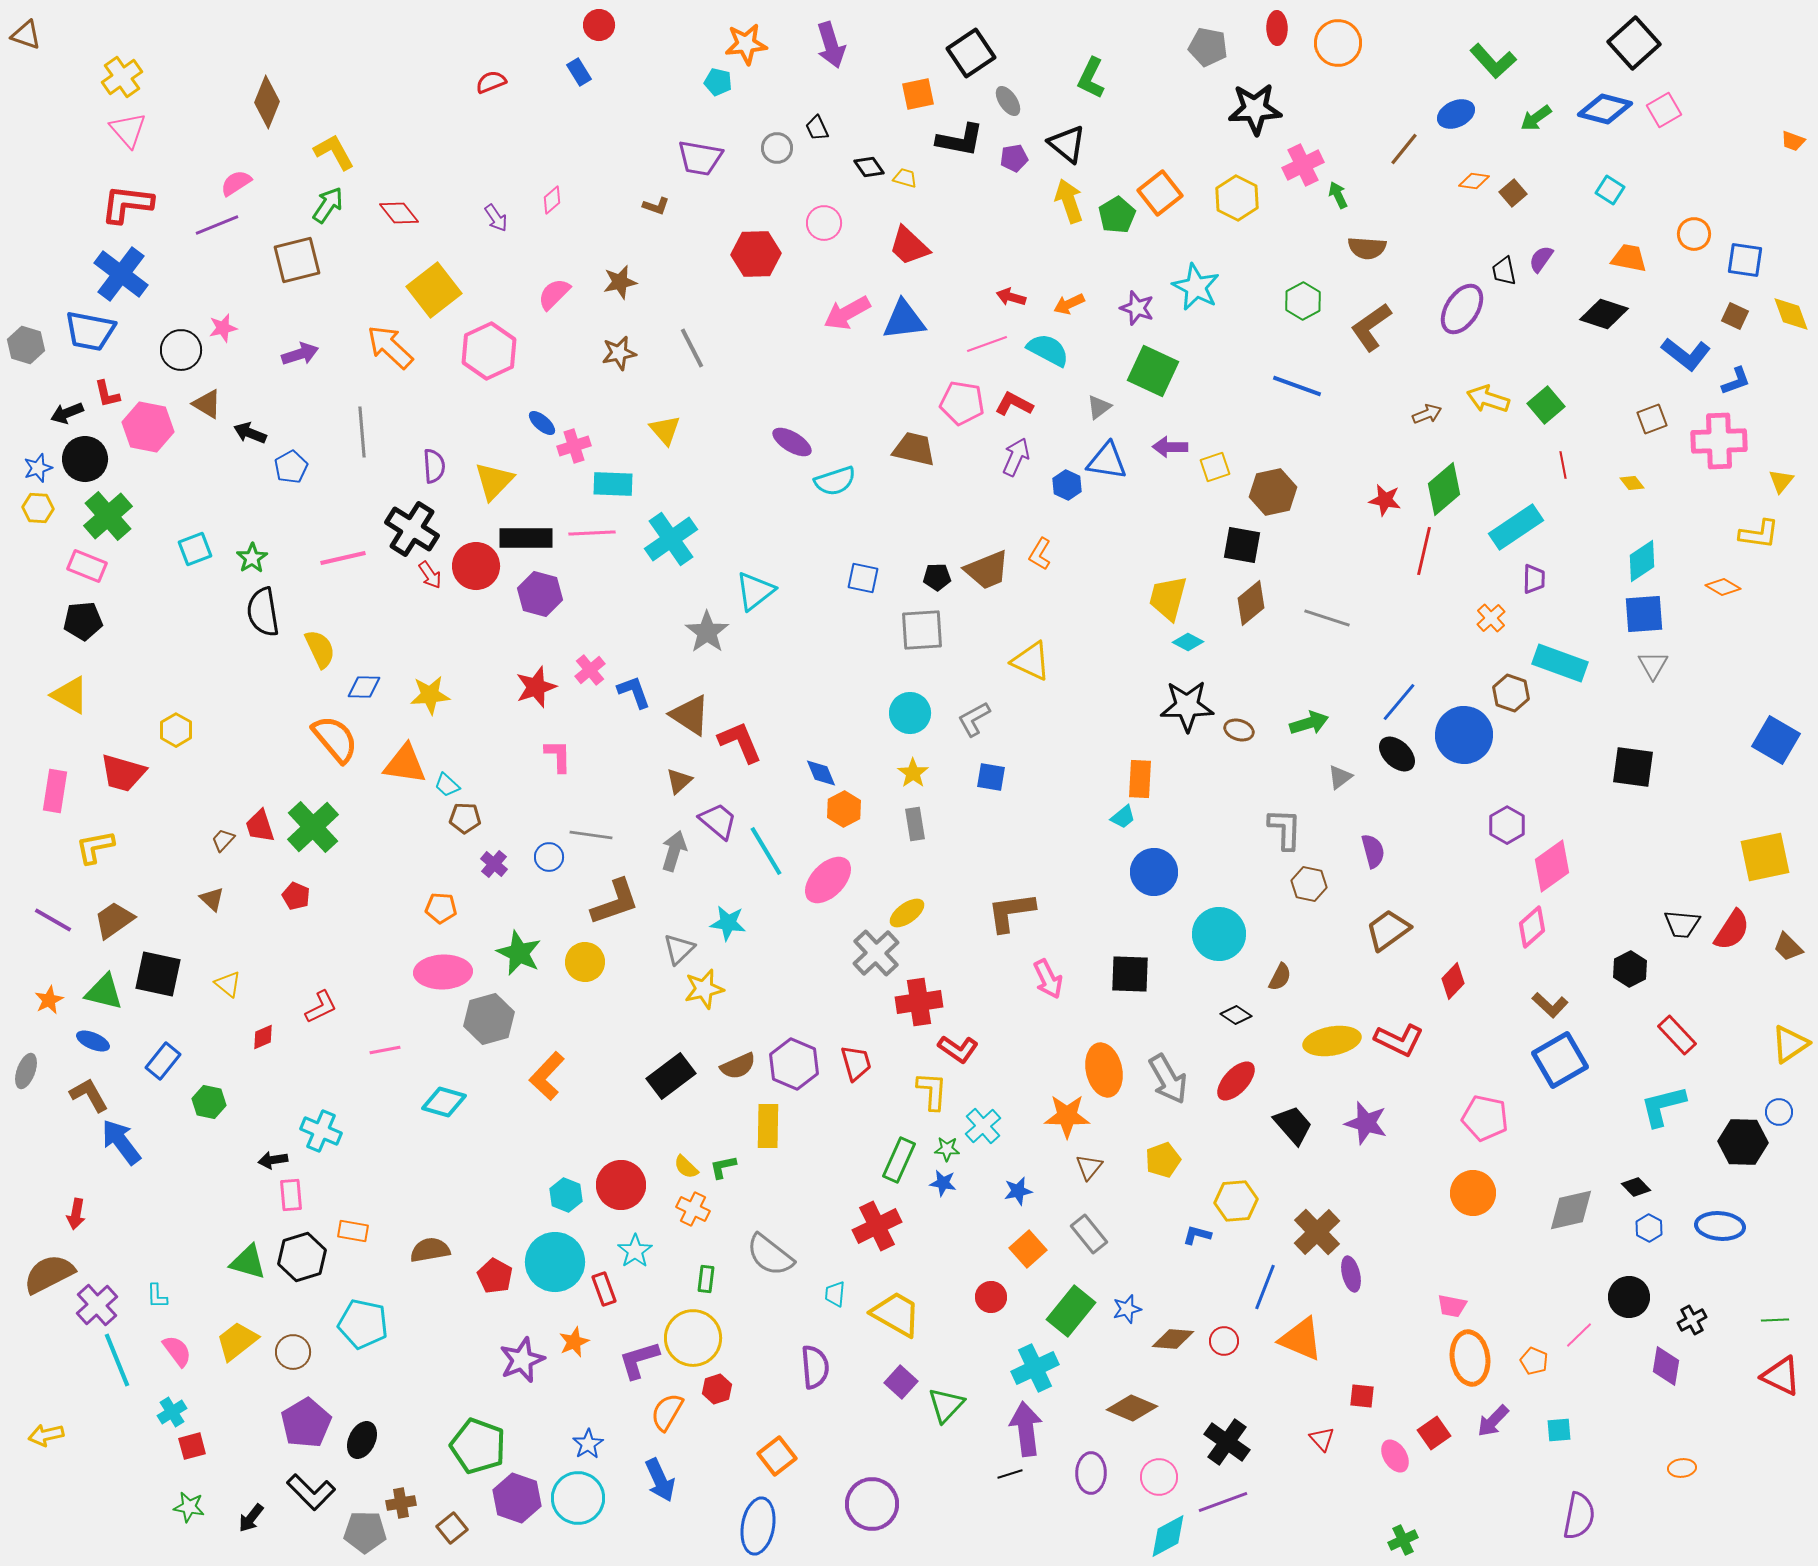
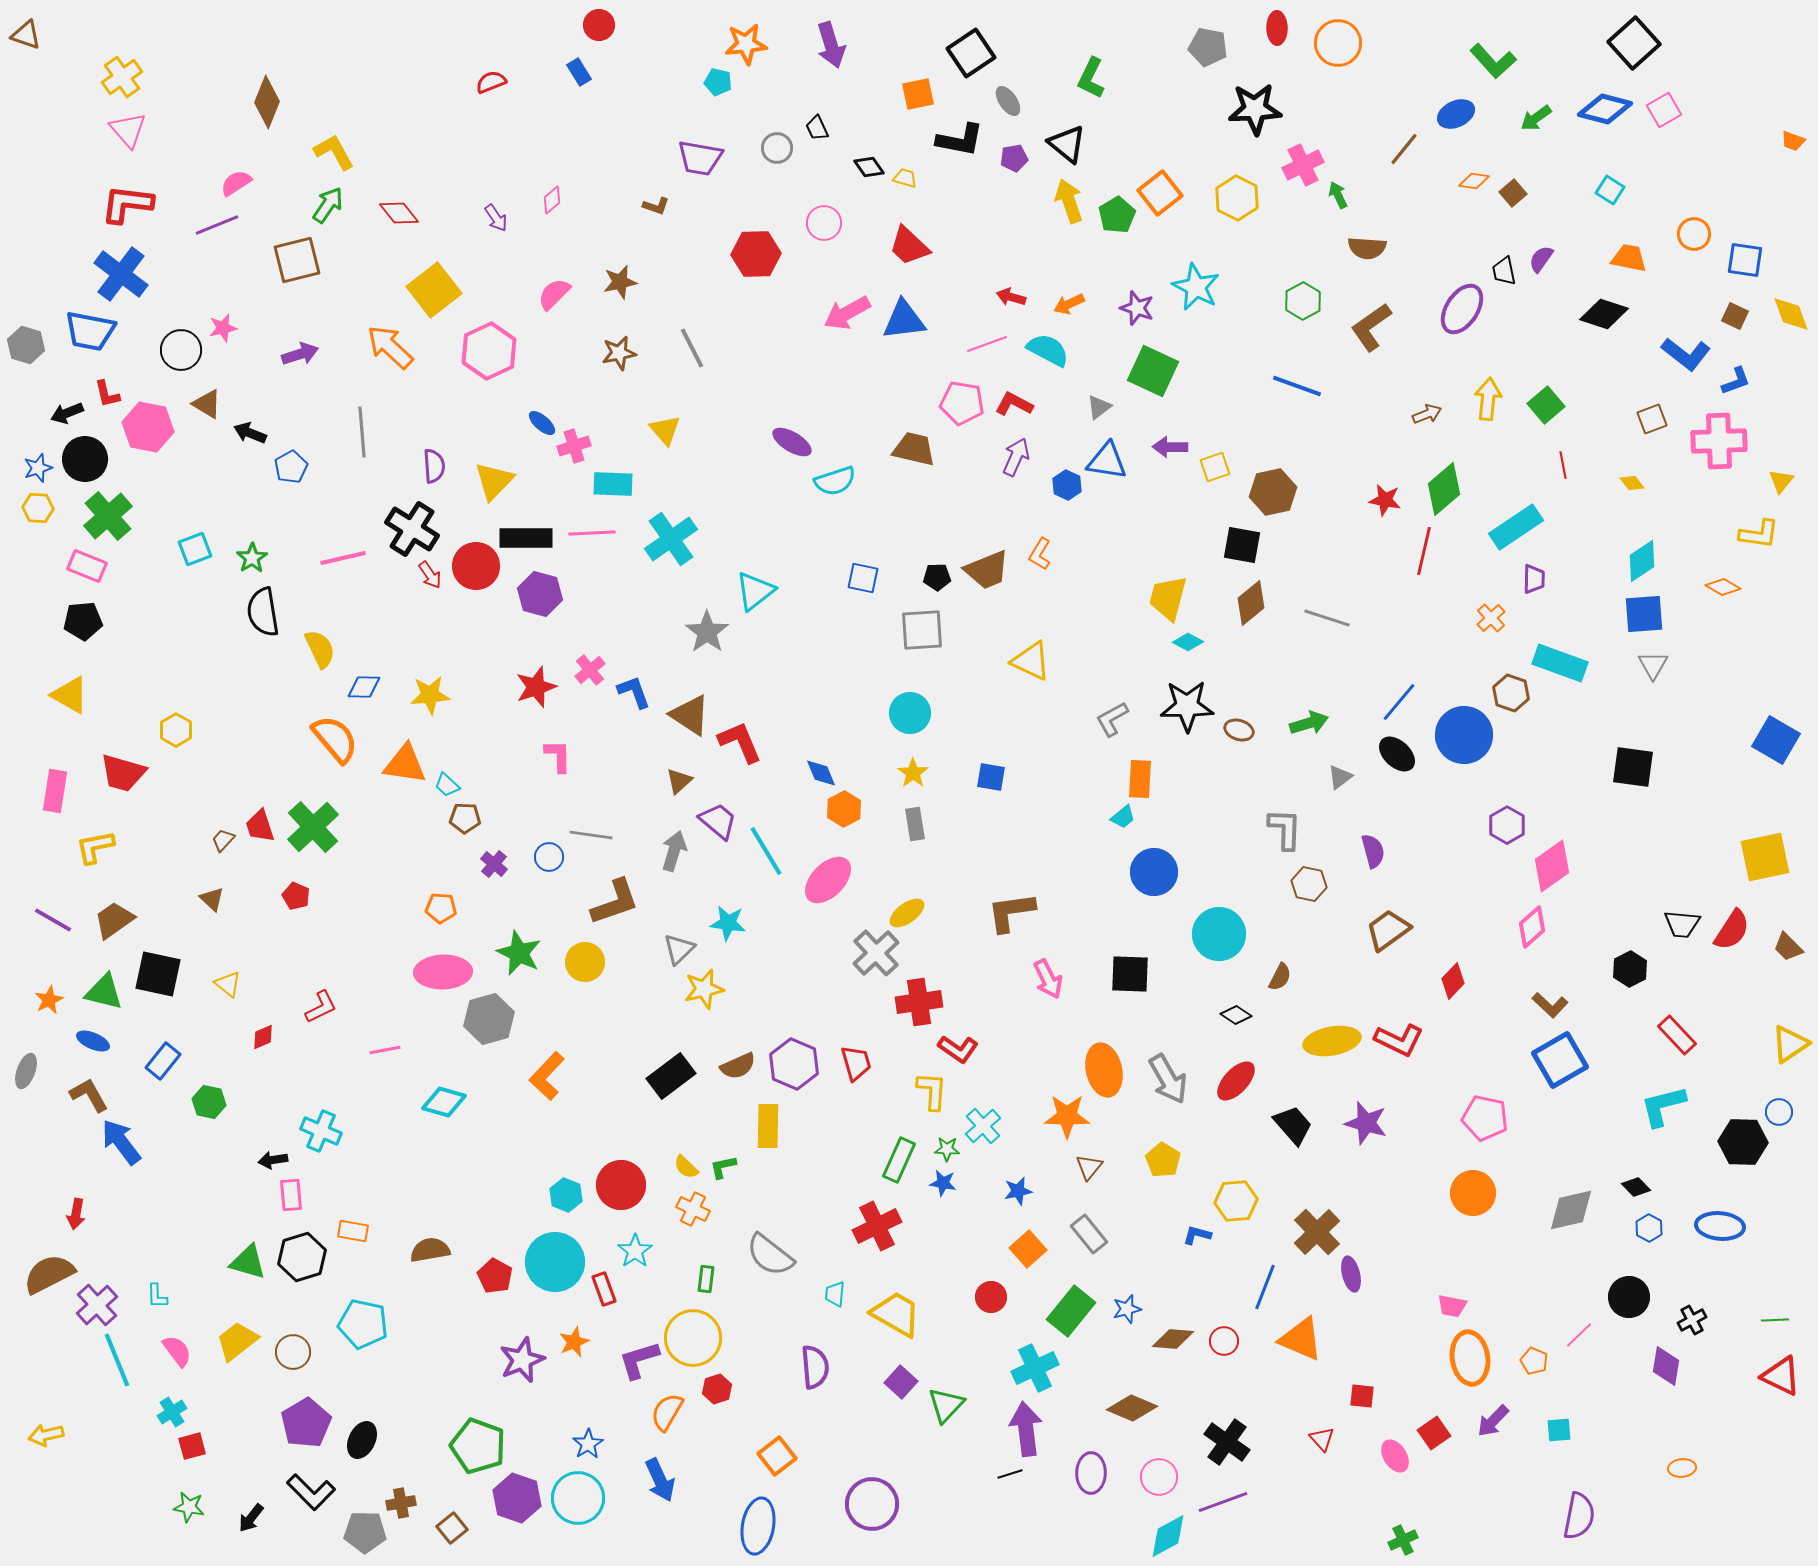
yellow arrow at (1488, 399): rotated 78 degrees clockwise
gray L-shape at (974, 719): moved 138 px right
yellow pentagon at (1163, 1160): rotated 20 degrees counterclockwise
